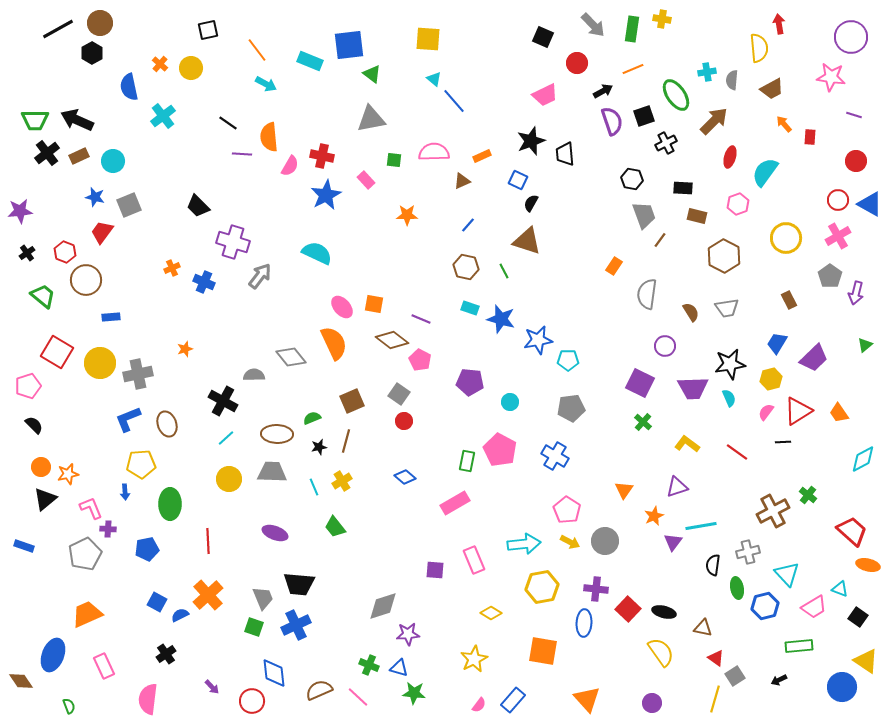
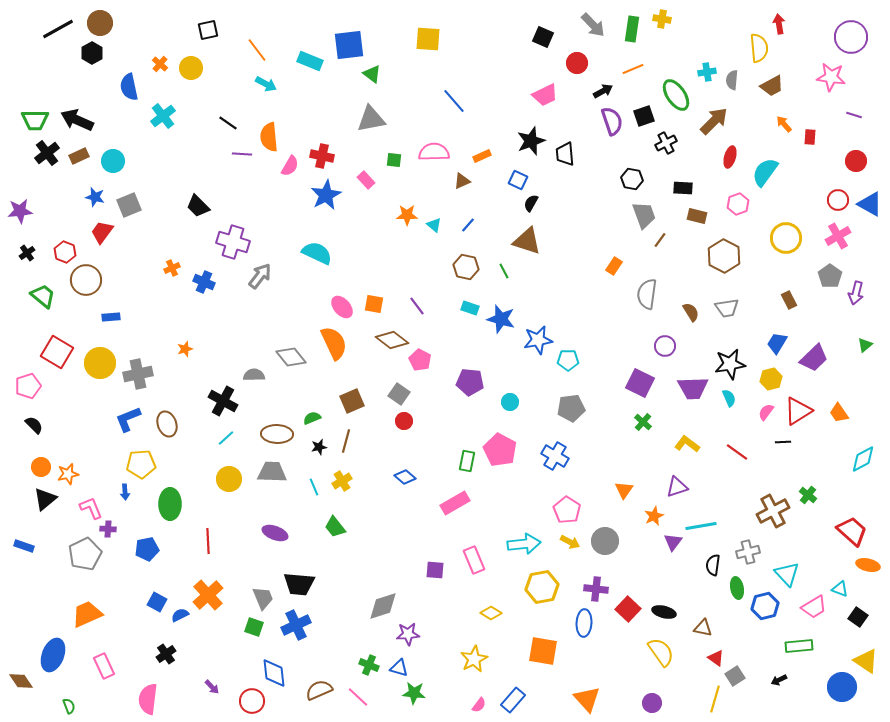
cyan triangle at (434, 79): moved 146 px down
brown trapezoid at (772, 89): moved 3 px up
purple line at (421, 319): moved 4 px left, 13 px up; rotated 30 degrees clockwise
